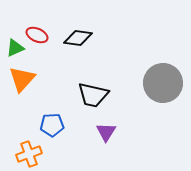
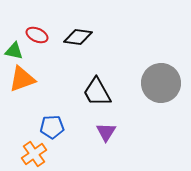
black diamond: moved 1 px up
green triangle: moved 1 px left, 3 px down; rotated 36 degrees clockwise
orange triangle: rotated 28 degrees clockwise
gray circle: moved 2 px left
black trapezoid: moved 4 px right, 3 px up; rotated 48 degrees clockwise
blue pentagon: moved 2 px down
orange cross: moved 5 px right; rotated 15 degrees counterclockwise
